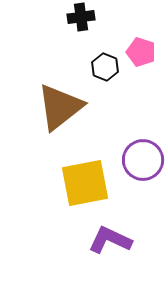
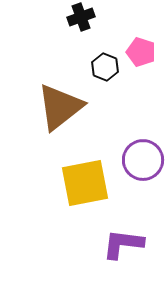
black cross: rotated 12 degrees counterclockwise
purple L-shape: moved 13 px right, 4 px down; rotated 18 degrees counterclockwise
